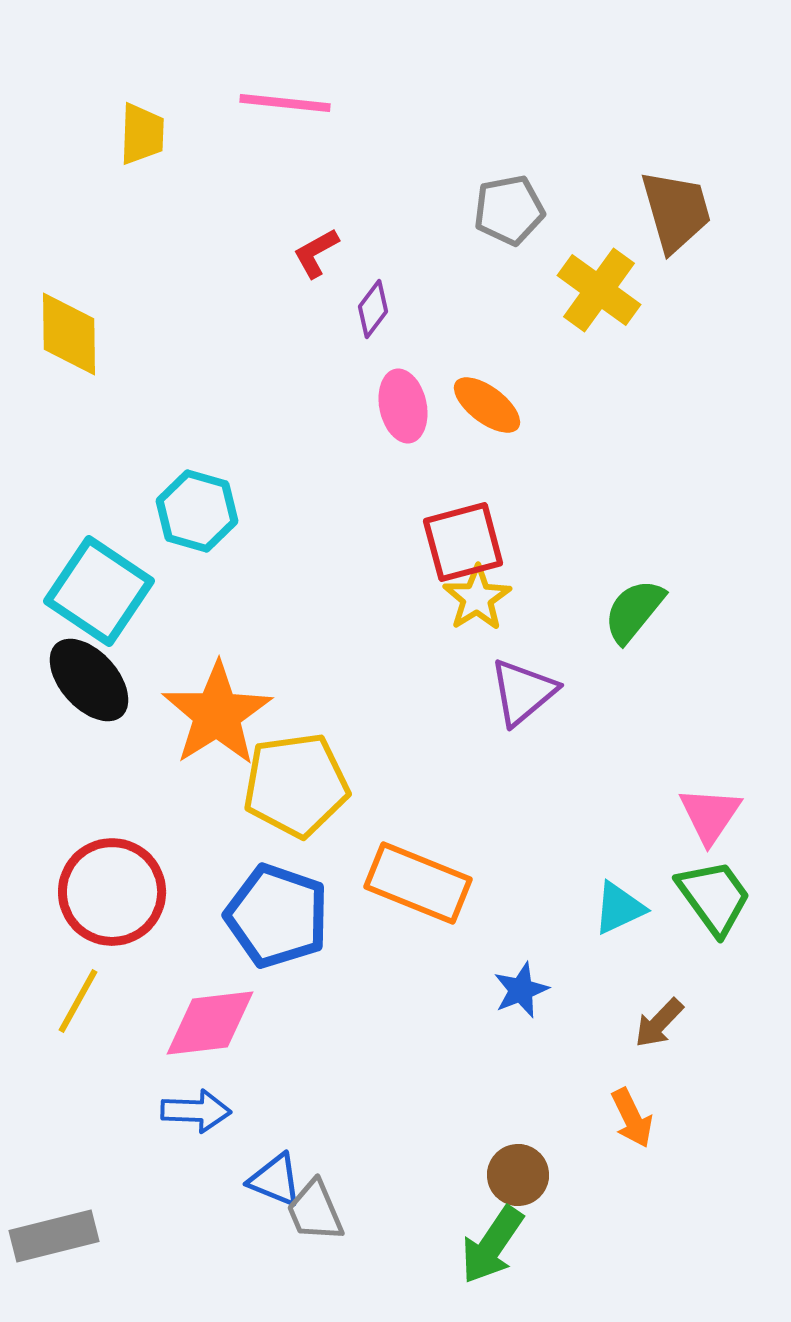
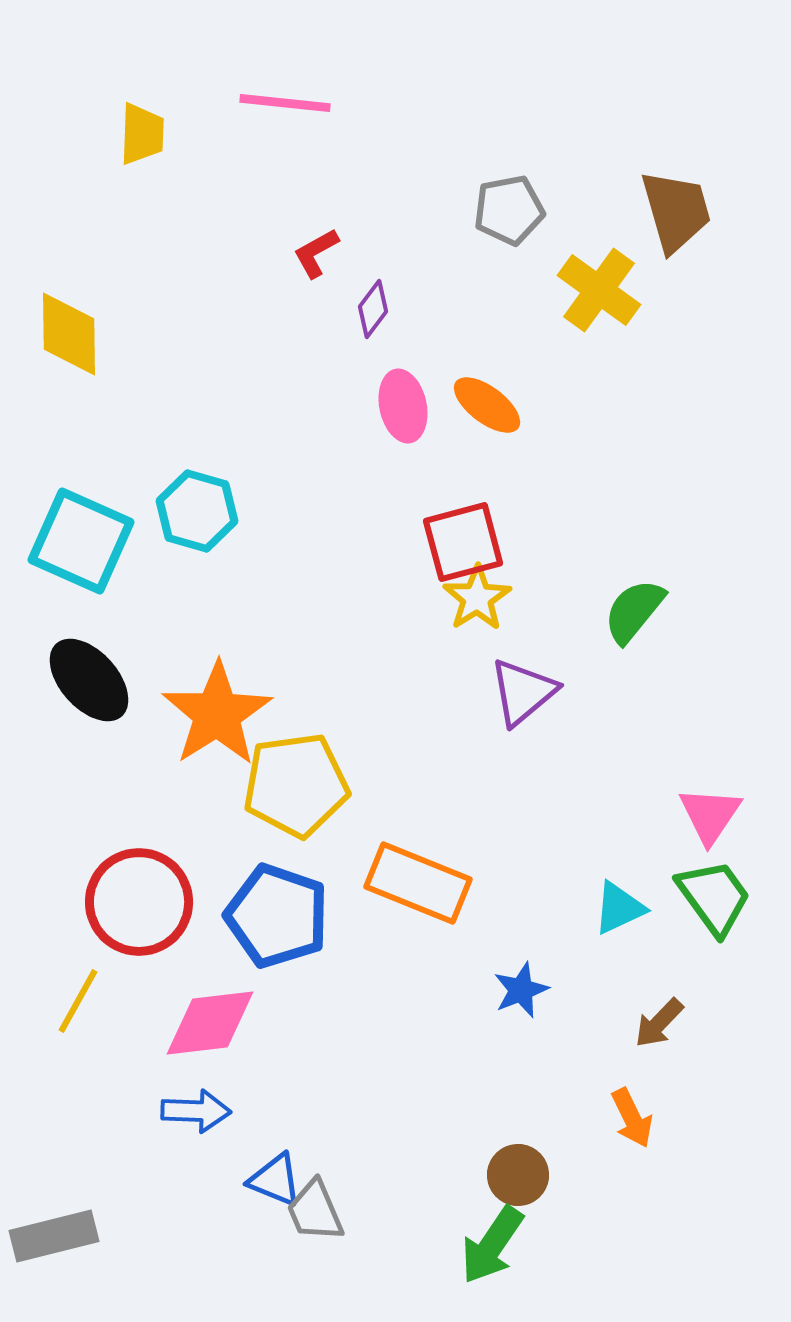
cyan square: moved 18 px left, 50 px up; rotated 10 degrees counterclockwise
red circle: moved 27 px right, 10 px down
